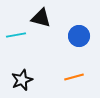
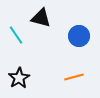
cyan line: rotated 66 degrees clockwise
black star: moved 3 px left, 2 px up; rotated 10 degrees counterclockwise
